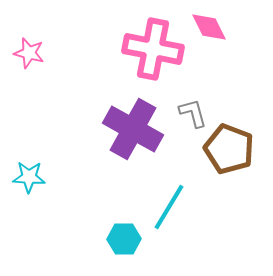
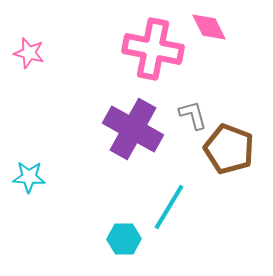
gray L-shape: moved 2 px down
